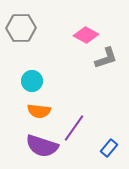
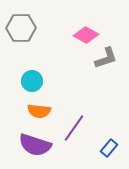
purple semicircle: moved 7 px left, 1 px up
